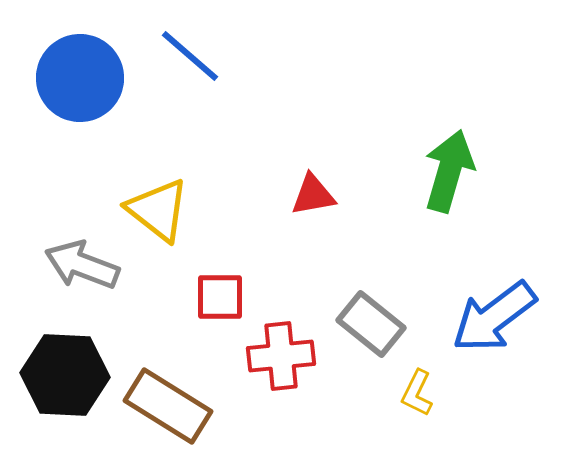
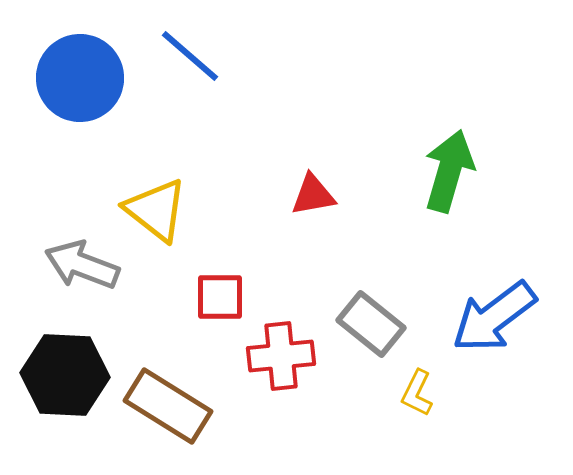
yellow triangle: moved 2 px left
